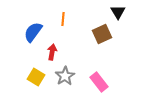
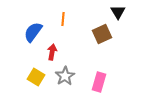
pink rectangle: rotated 54 degrees clockwise
